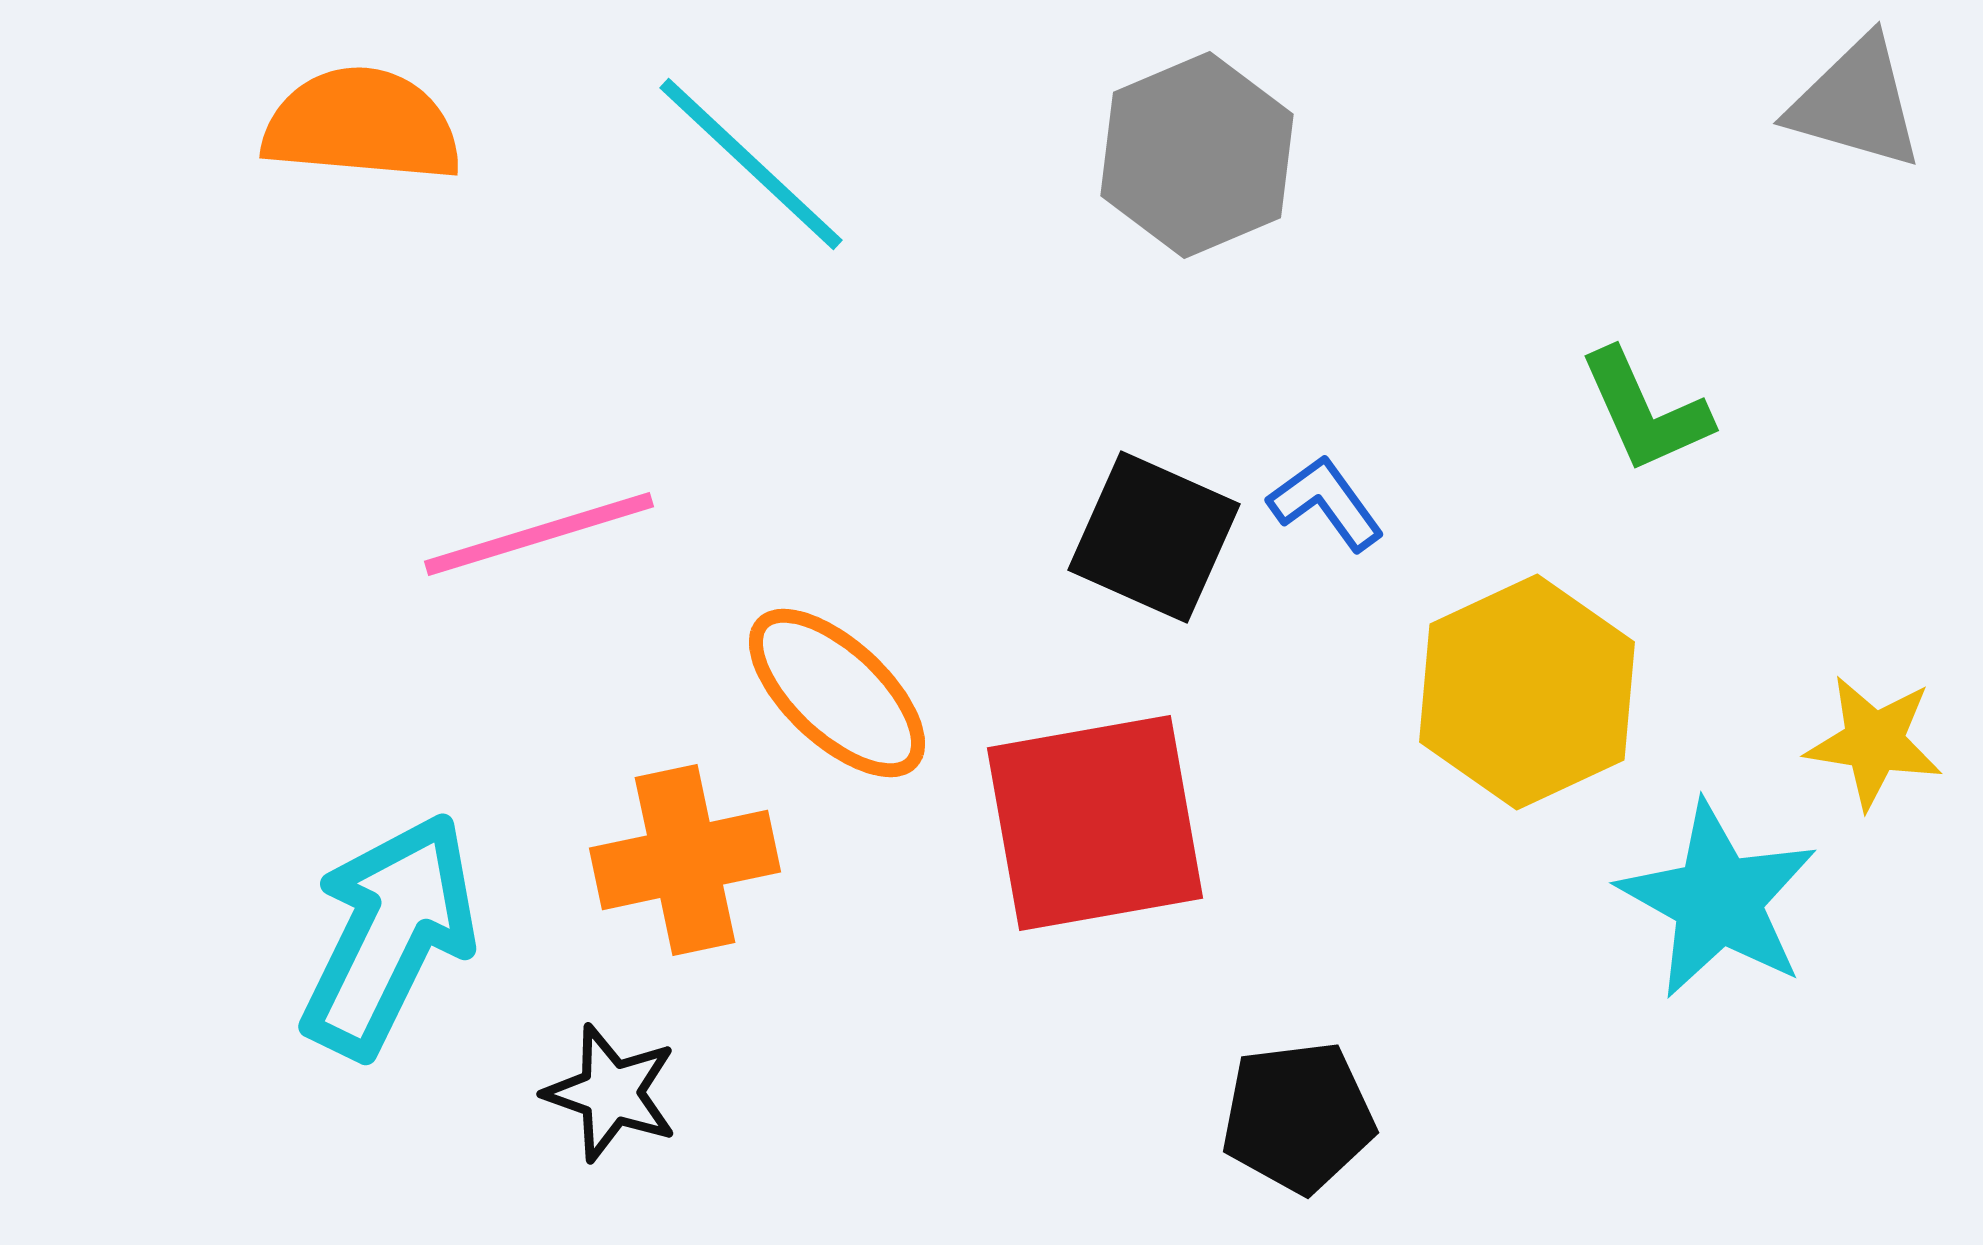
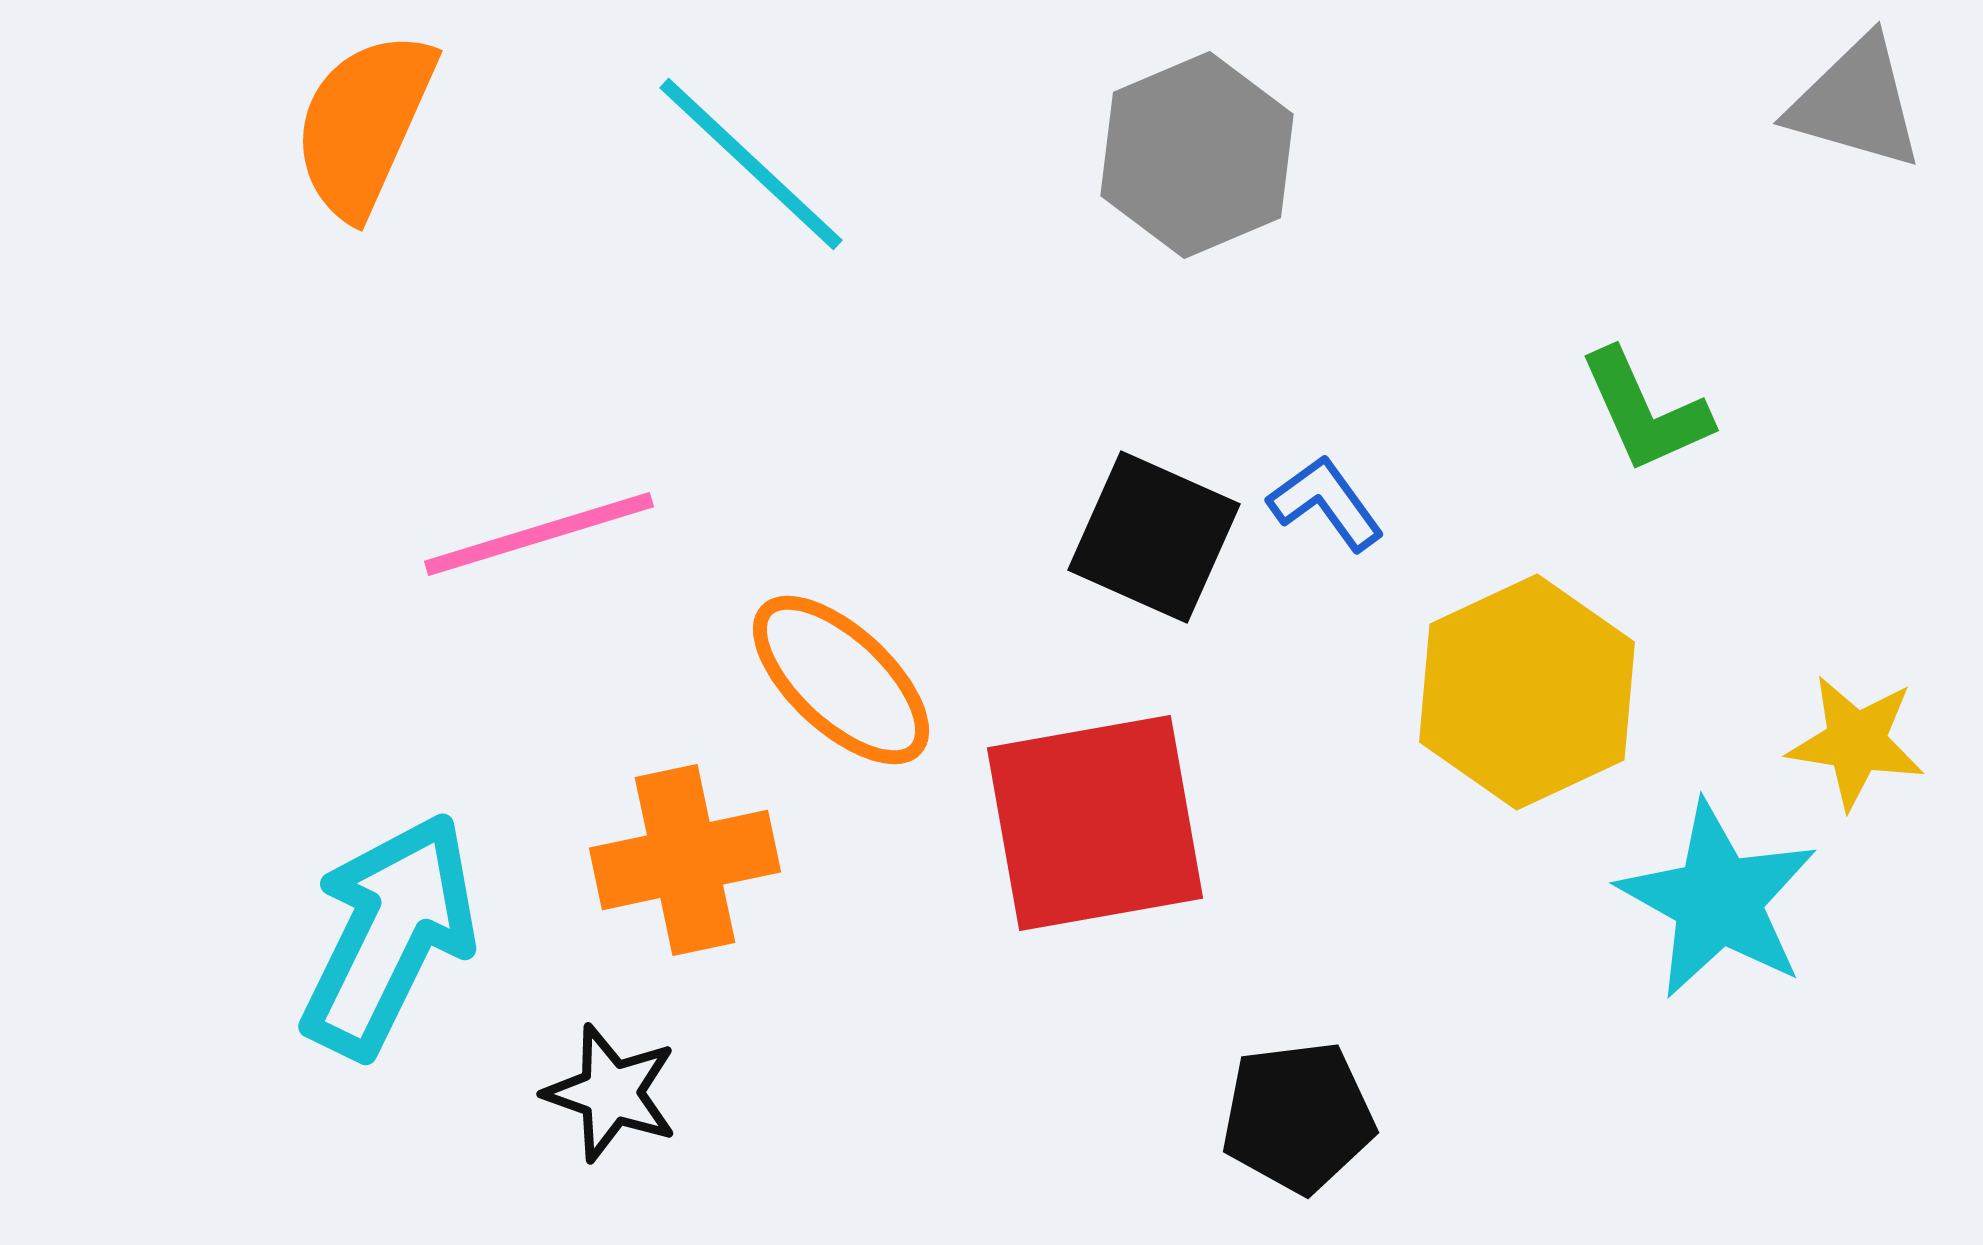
orange semicircle: moved 2 px right, 1 px up; rotated 71 degrees counterclockwise
orange ellipse: moved 4 px right, 13 px up
yellow star: moved 18 px left
